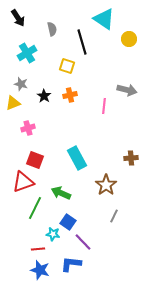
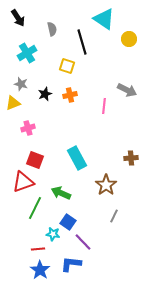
gray arrow: rotated 12 degrees clockwise
black star: moved 1 px right, 2 px up; rotated 16 degrees clockwise
blue star: rotated 18 degrees clockwise
